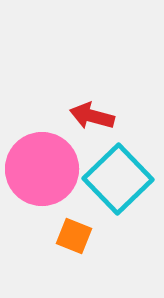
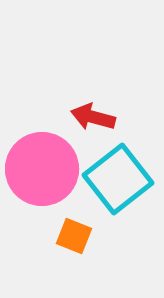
red arrow: moved 1 px right, 1 px down
cyan square: rotated 6 degrees clockwise
